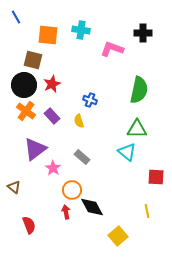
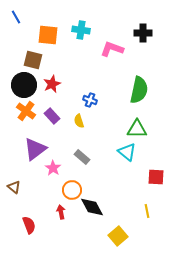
red arrow: moved 5 px left
